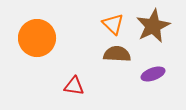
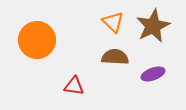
orange triangle: moved 2 px up
orange circle: moved 2 px down
brown semicircle: moved 2 px left, 3 px down
